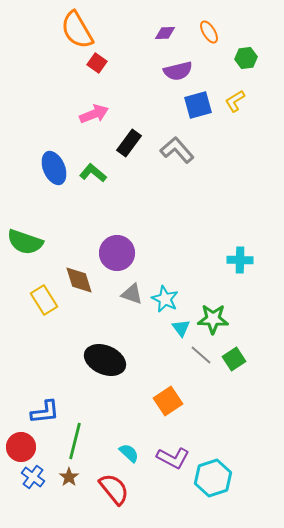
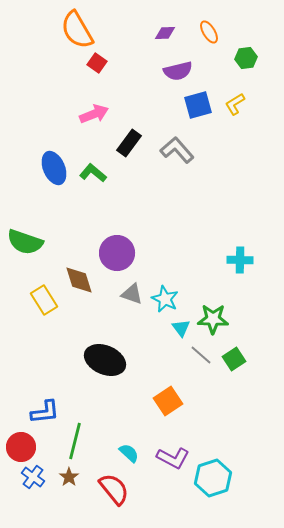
yellow L-shape: moved 3 px down
